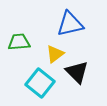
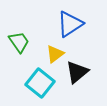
blue triangle: rotated 20 degrees counterclockwise
green trapezoid: rotated 60 degrees clockwise
black triangle: rotated 35 degrees clockwise
